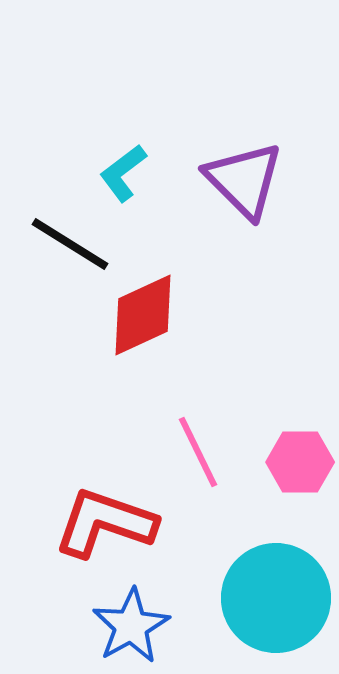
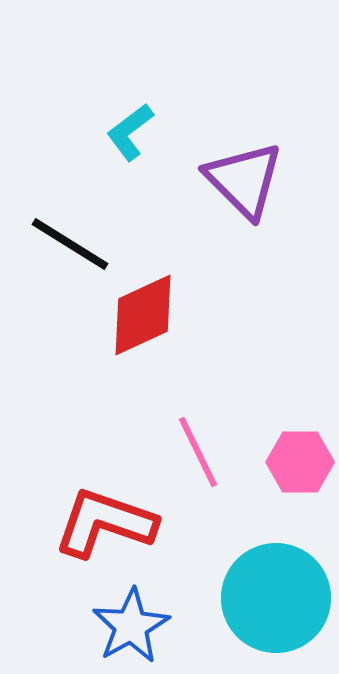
cyan L-shape: moved 7 px right, 41 px up
